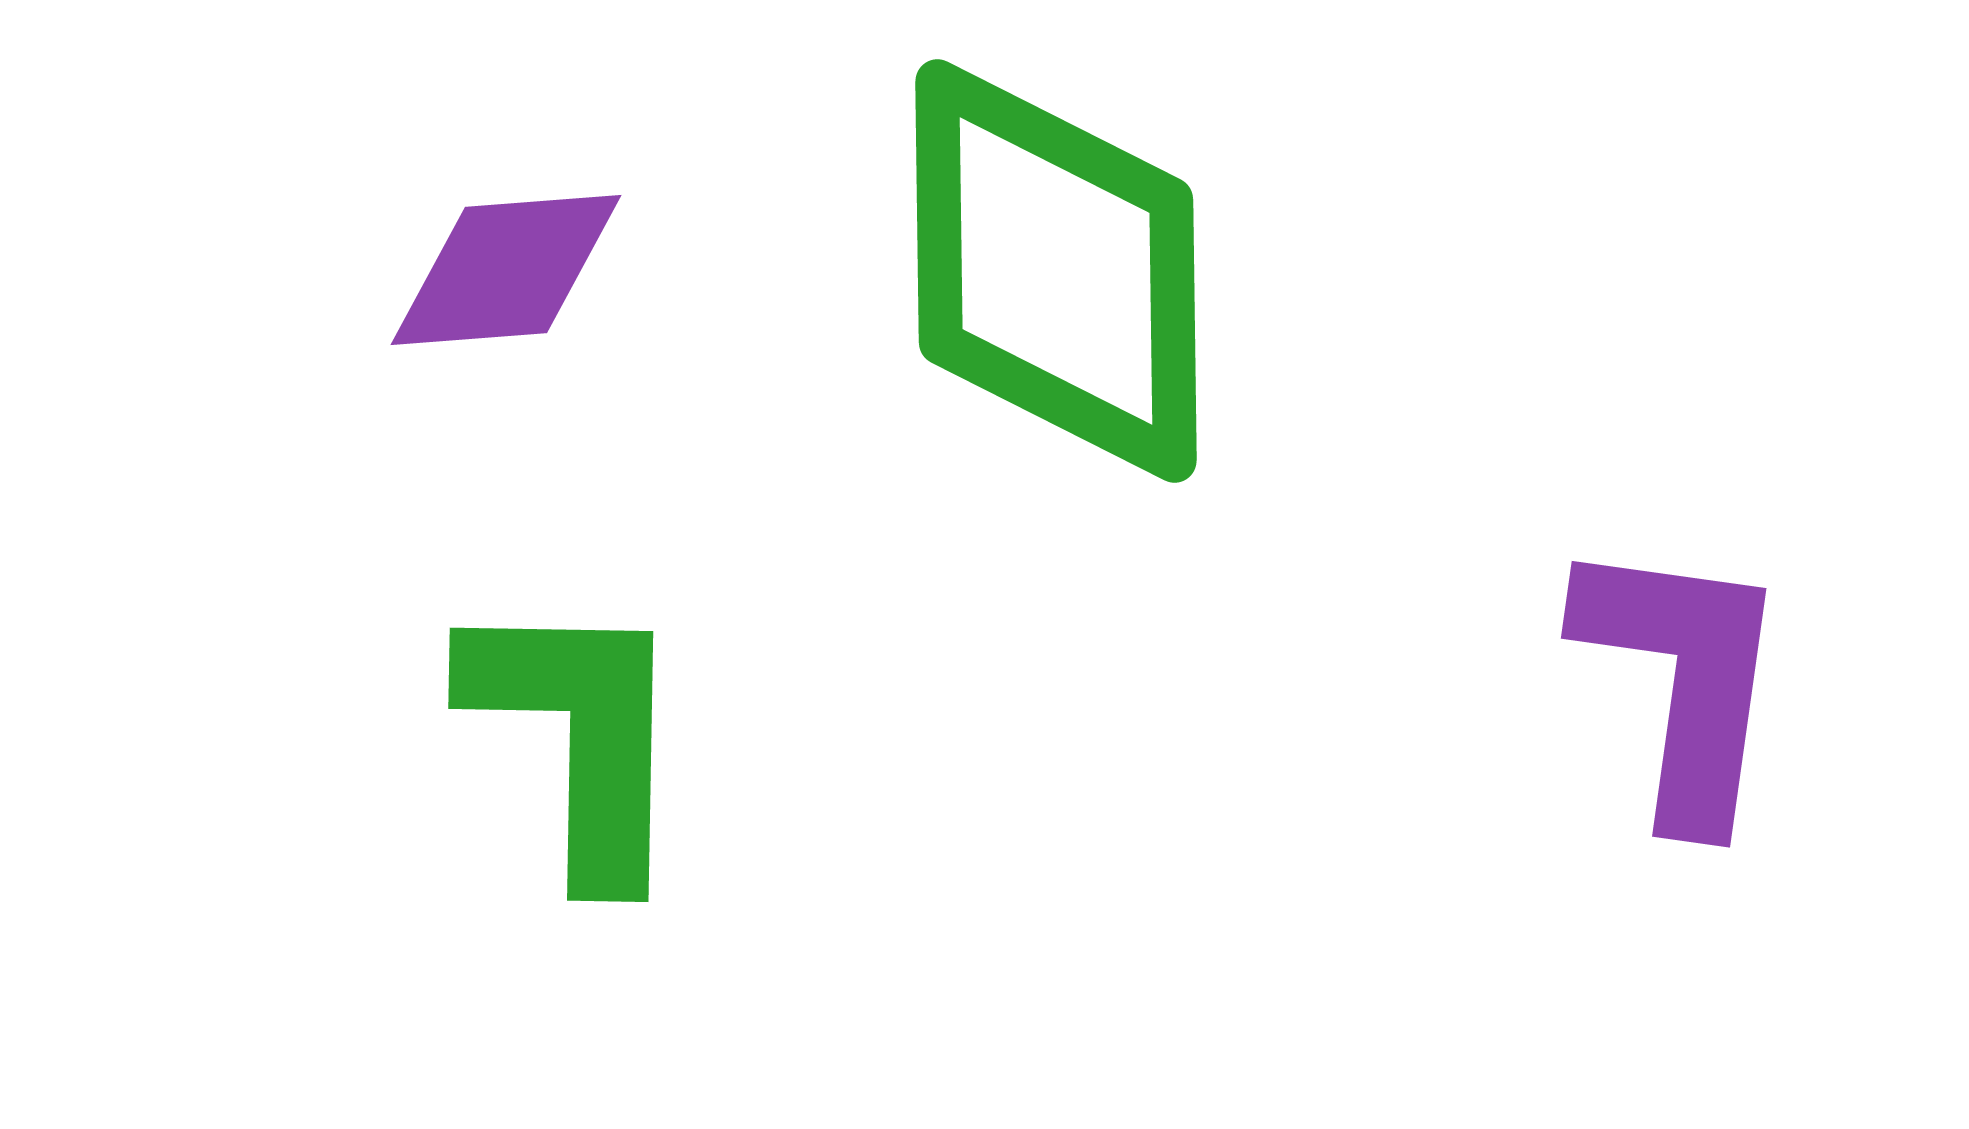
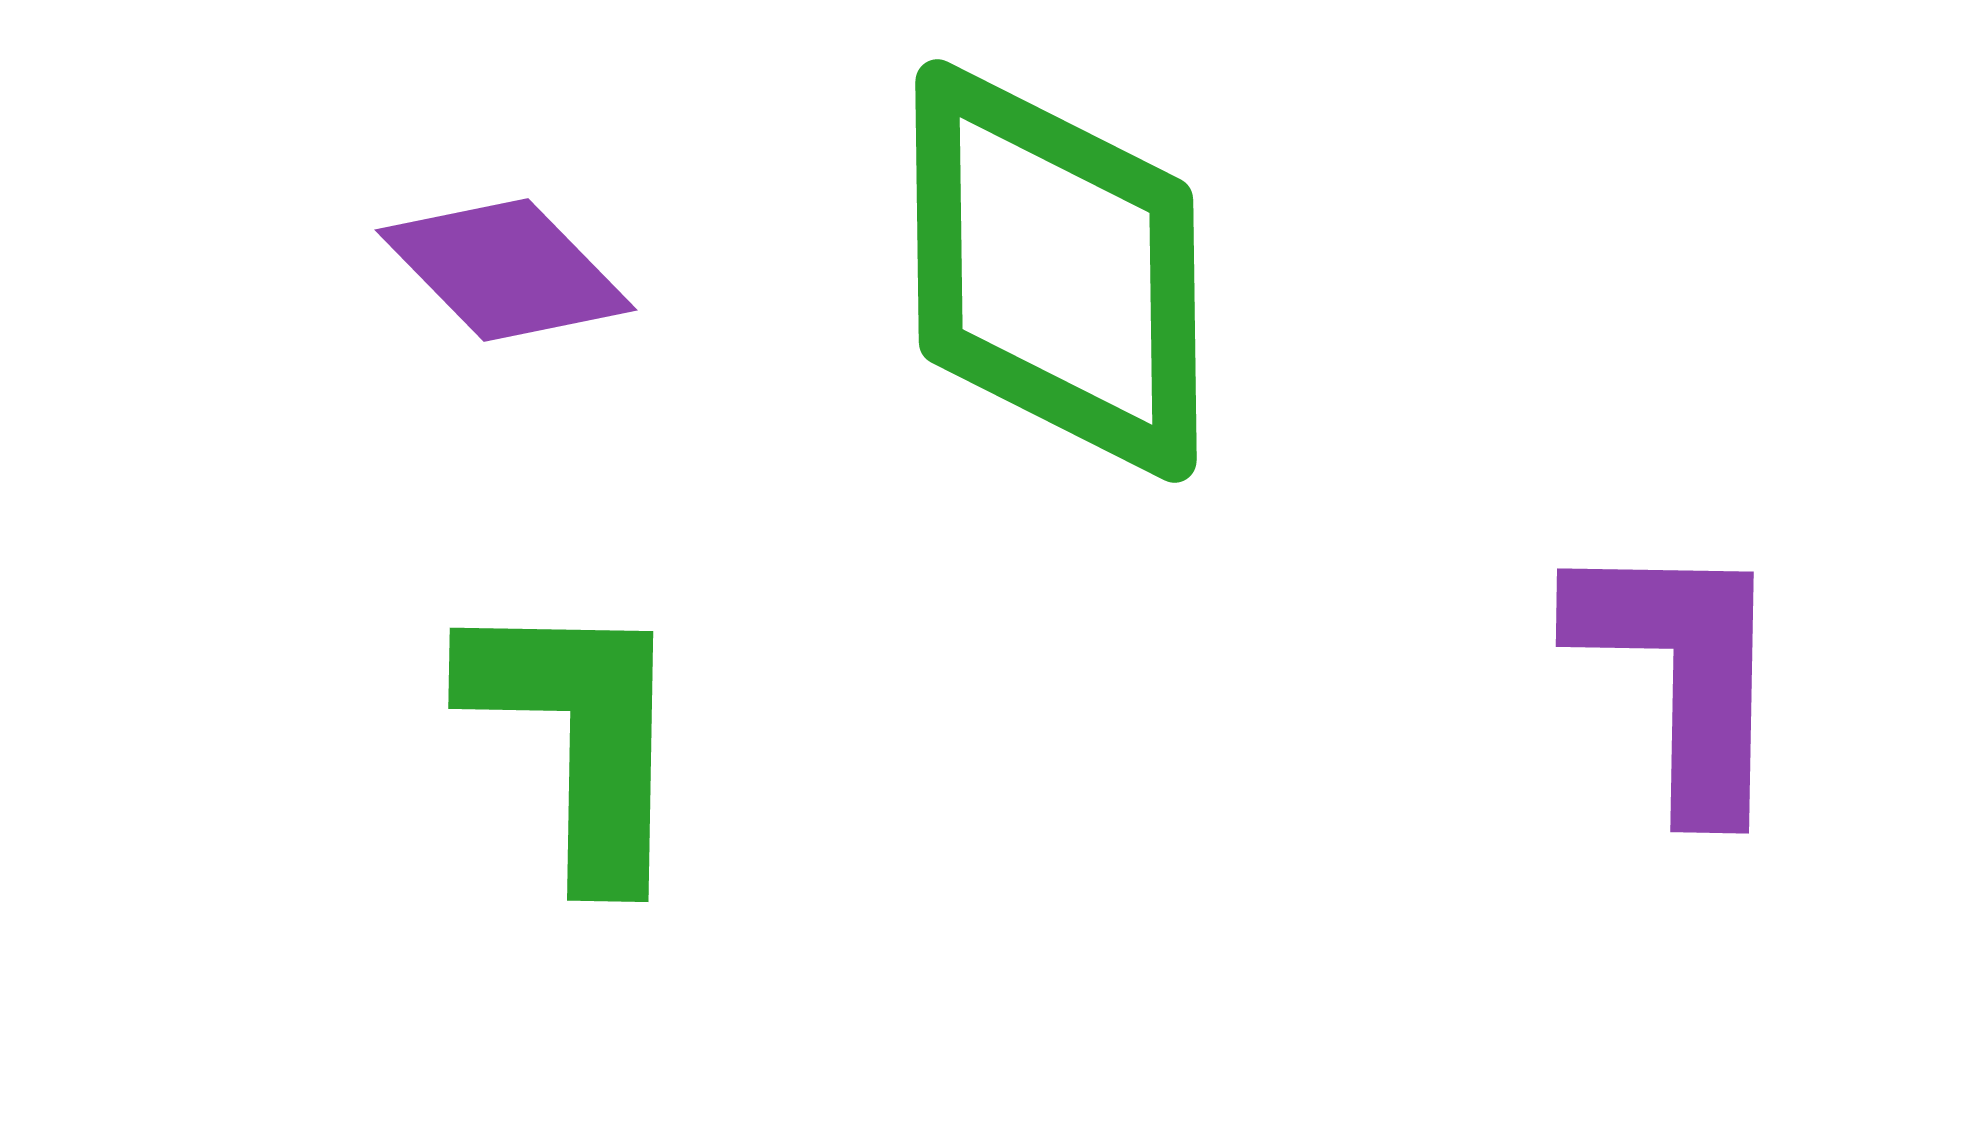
purple diamond: rotated 50 degrees clockwise
purple L-shape: moved 1 px left, 7 px up; rotated 7 degrees counterclockwise
